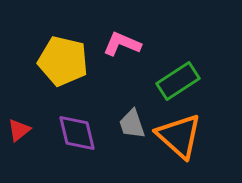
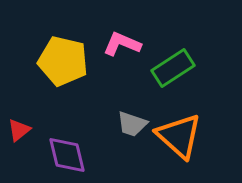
green rectangle: moved 5 px left, 13 px up
gray trapezoid: rotated 52 degrees counterclockwise
purple diamond: moved 10 px left, 22 px down
